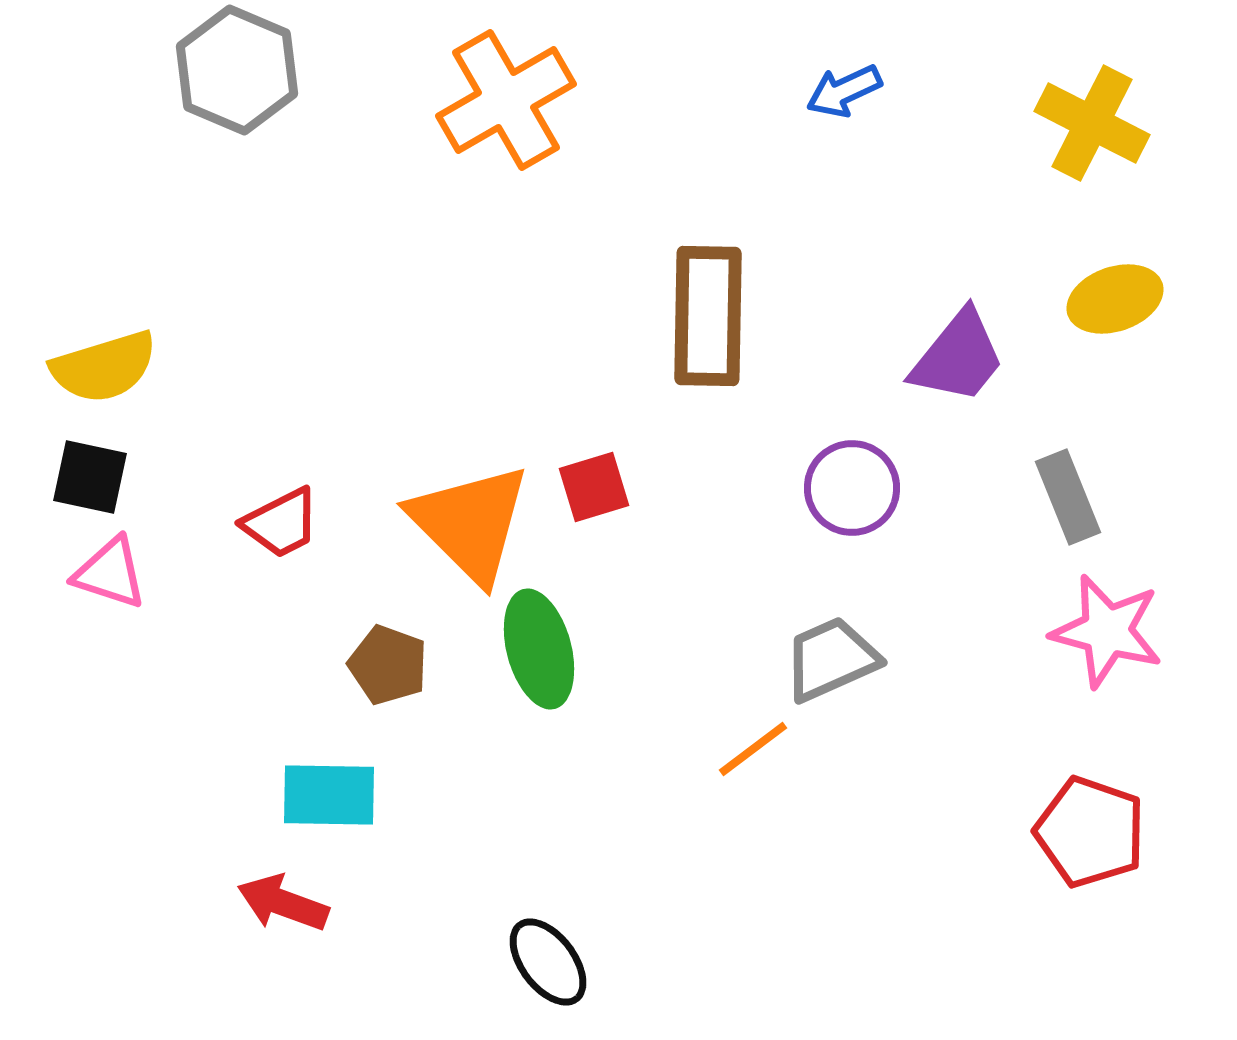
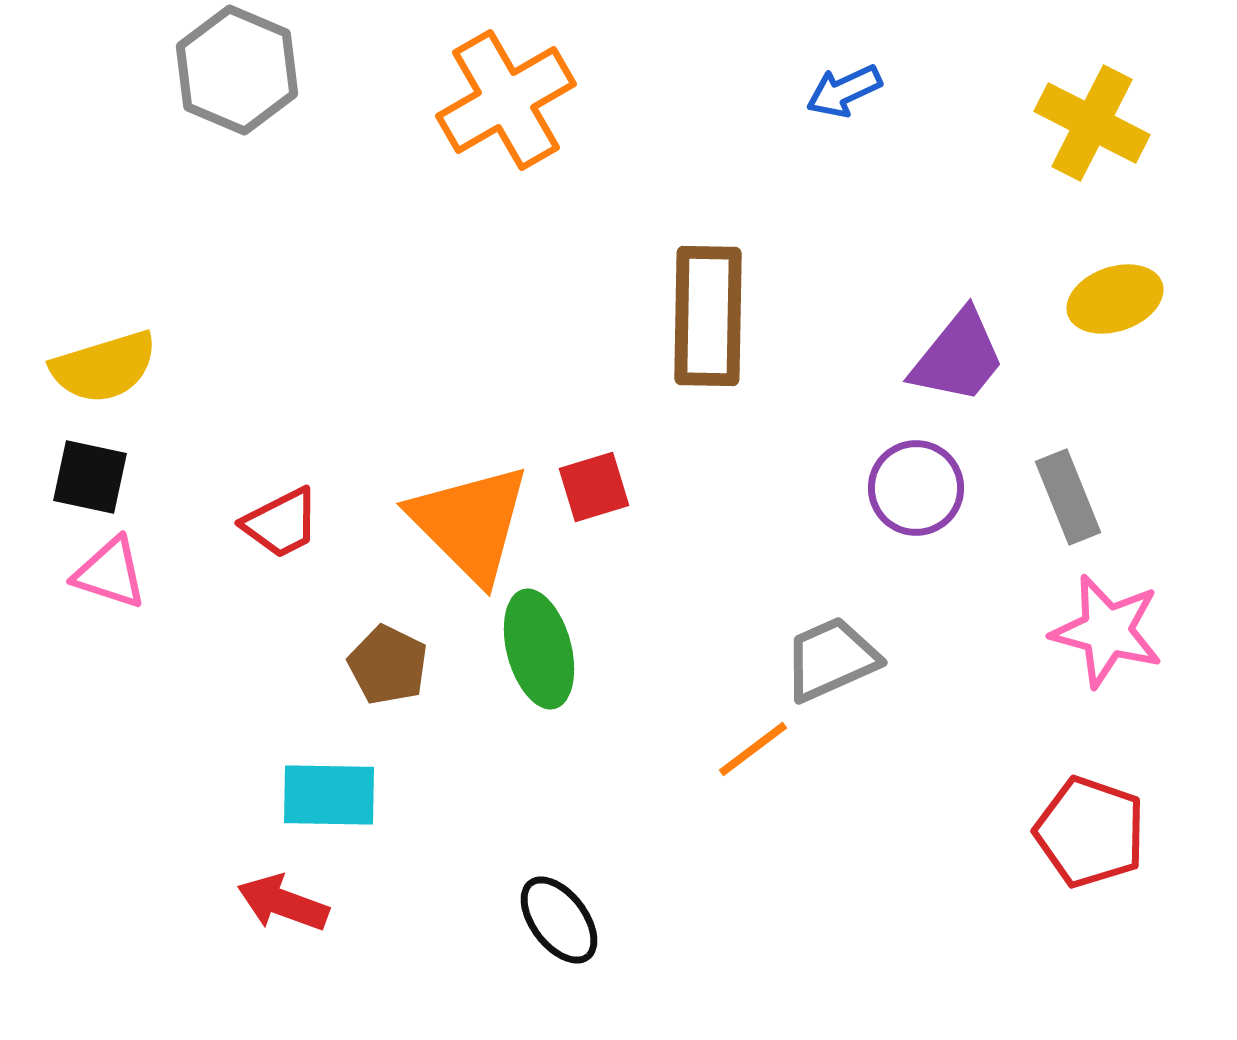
purple circle: moved 64 px right
brown pentagon: rotated 6 degrees clockwise
black ellipse: moved 11 px right, 42 px up
